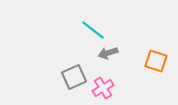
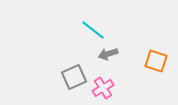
gray arrow: moved 1 px down
